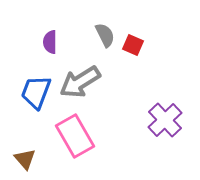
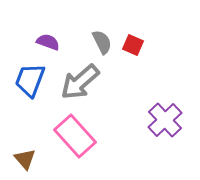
gray semicircle: moved 3 px left, 7 px down
purple semicircle: moved 2 px left; rotated 110 degrees clockwise
gray arrow: rotated 9 degrees counterclockwise
blue trapezoid: moved 6 px left, 12 px up
pink rectangle: rotated 12 degrees counterclockwise
